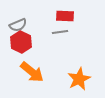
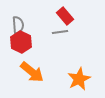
red rectangle: rotated 48 degrees clockwise
gray semicircle: rotated 72 degrees counterclockwise
